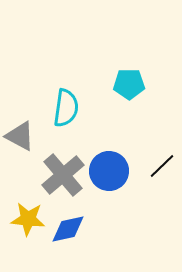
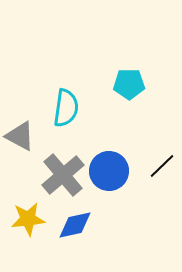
yellow star: rotated 12 degrees counterclockwise
blue diamond: moved 7 px right, 4 px up
